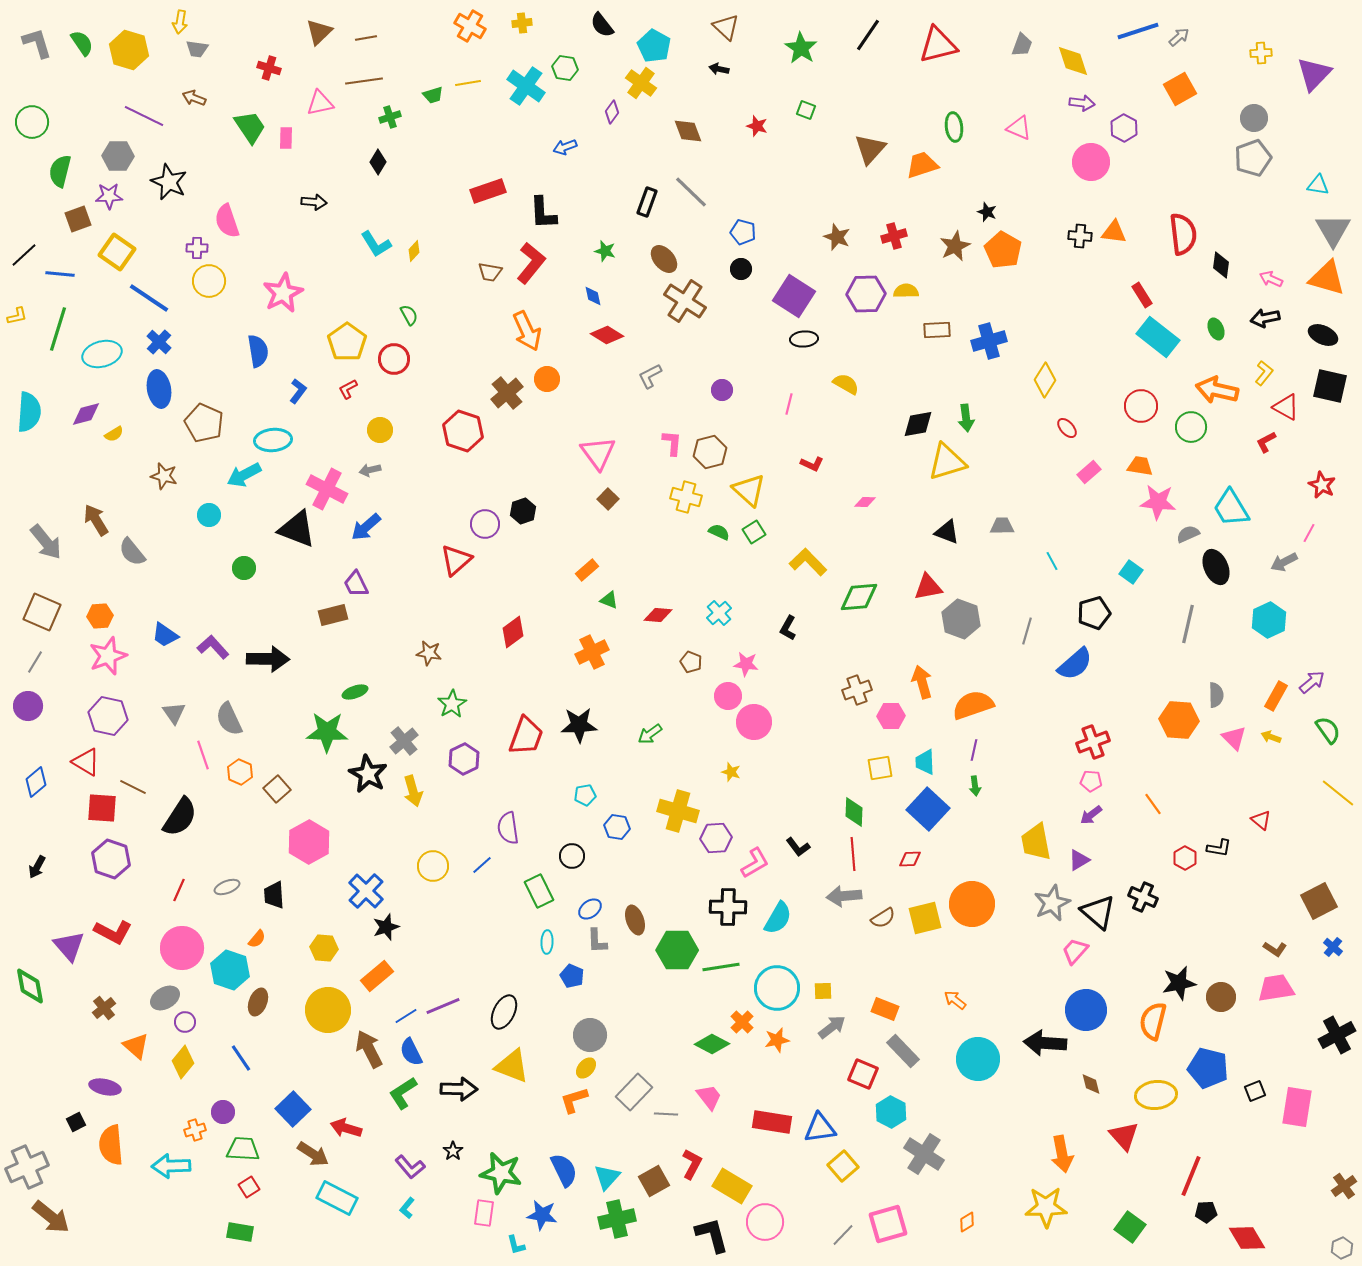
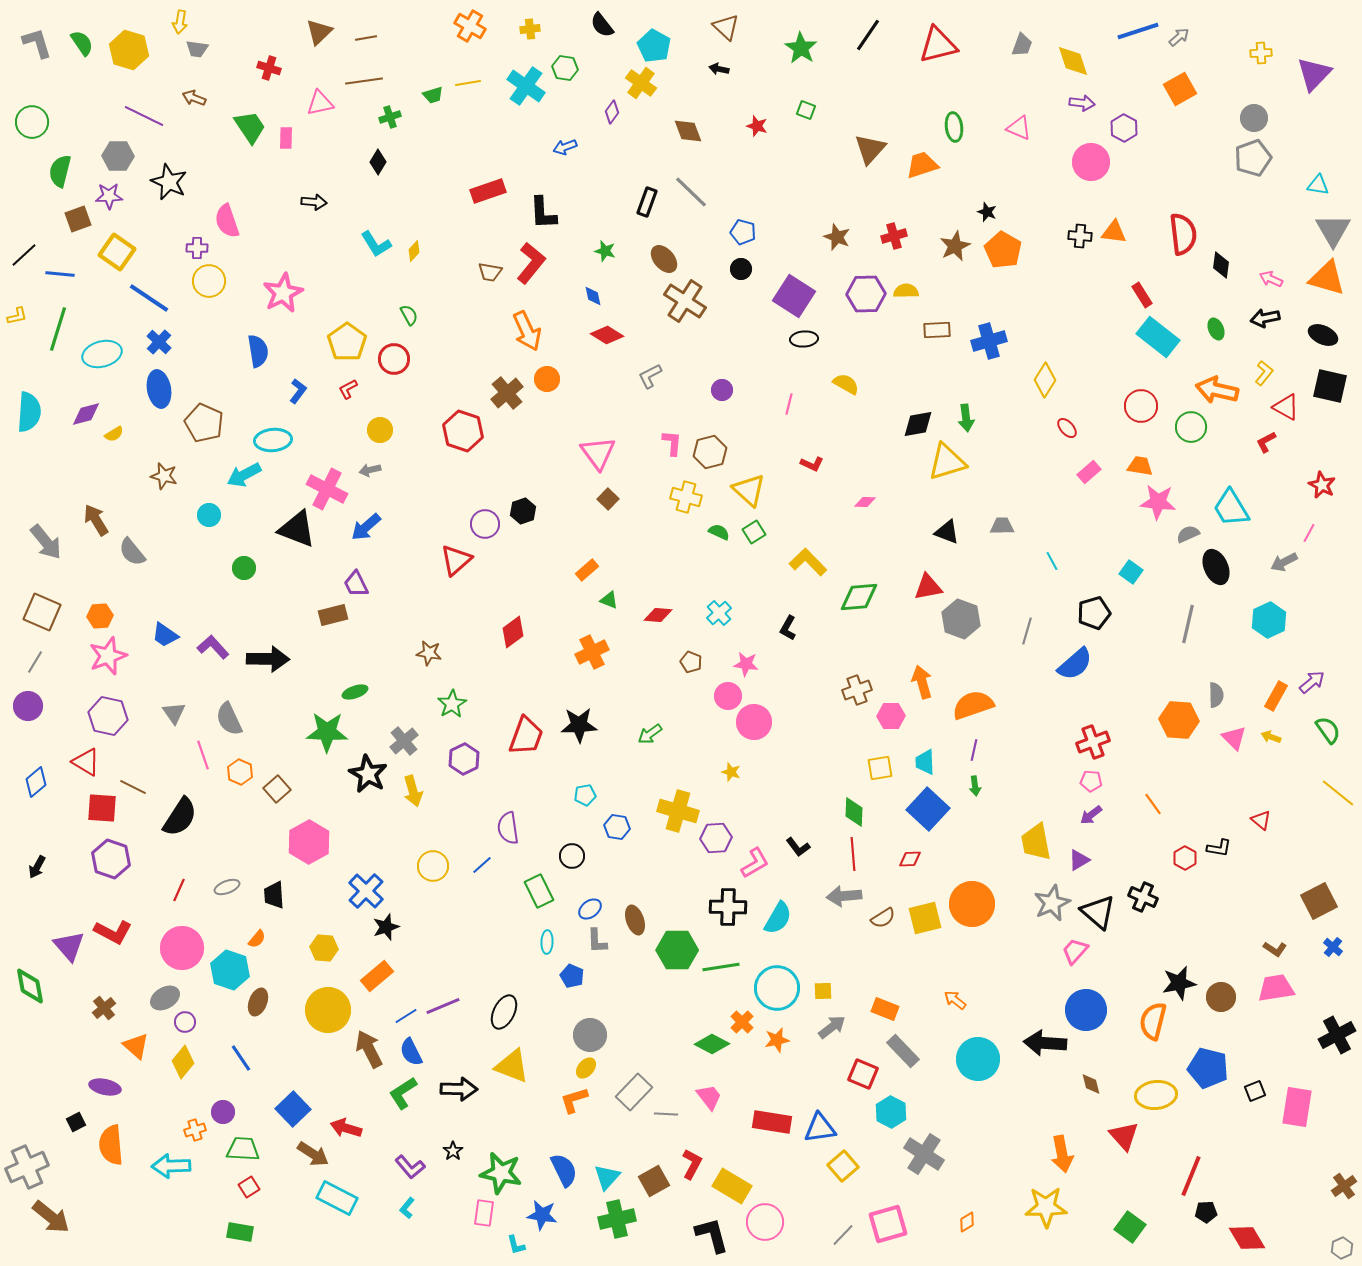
yellow cross at (522, 23): moved 8 px right, 6 px down
